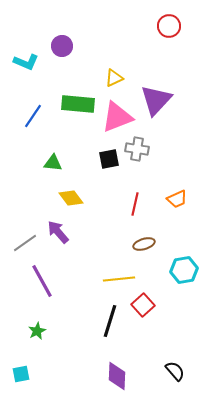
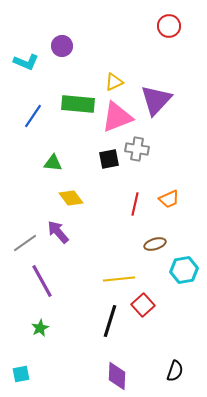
yellow triangle: moved 4 px down
orange trapezoid: moved 8 px left
brown ellipse: moved 11 px right
green star: moved 3 px right, 3 px up
black semicircle: rotated 60 degrees clockwise
